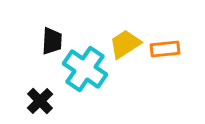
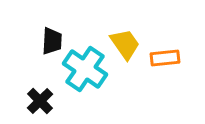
yellow trapezoid: rotated 88 degrees clockwise
orange rectangle: moved 9 px down
